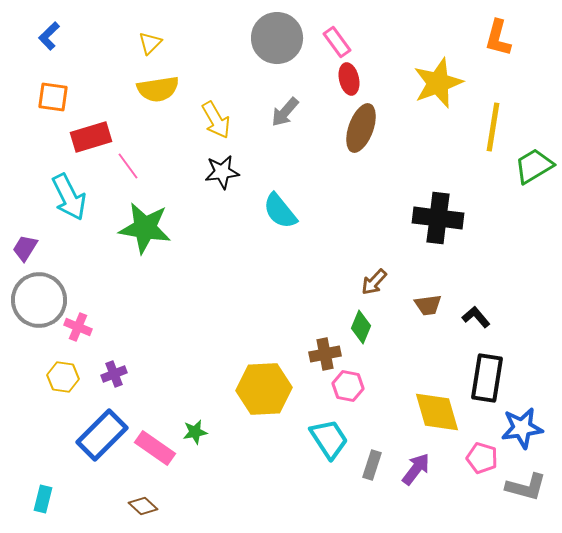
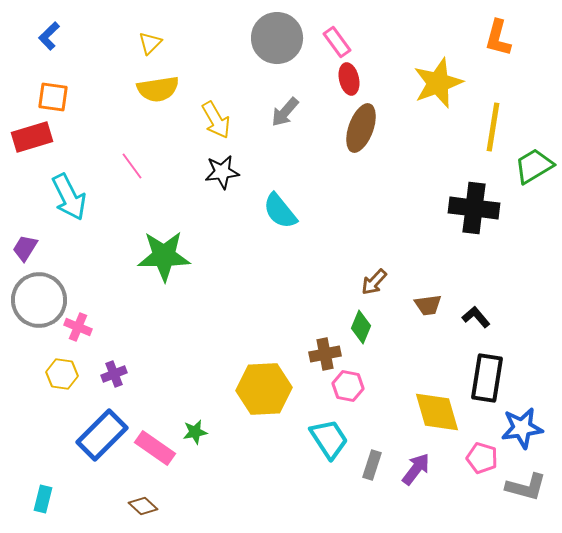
red rectangle at (91, 137): moved 59 px left
pink line at (128, 166): moved 4 px right
black cross at (438, 218): moved 36 px right, 10 px up
green star at (145, 228): moved 19 px right, 28 px down; rotated 10 degrees counterclockwise
yellow hexagon at (63, 377): moved 1 px left, 3 px up
